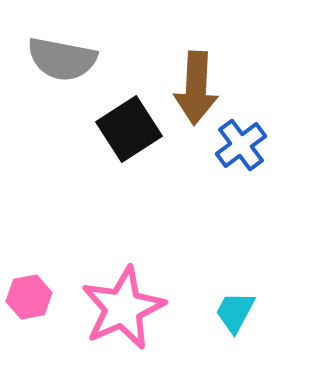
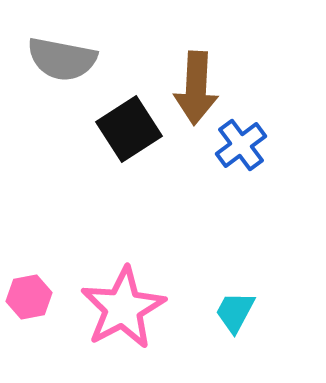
pink star: rotated 4 degrees counterclockwise
